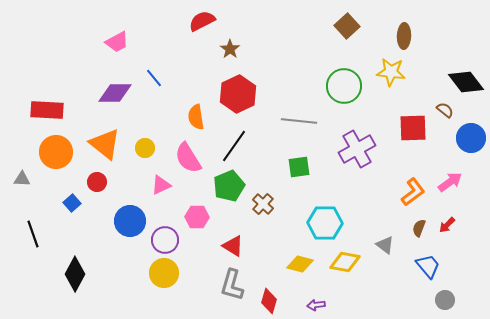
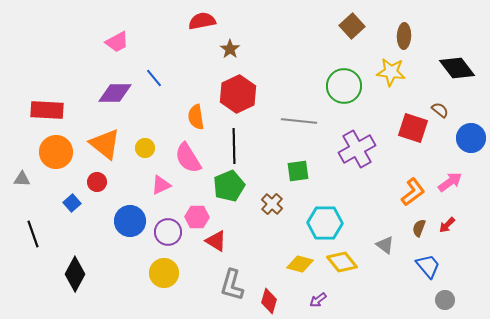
red semicircle at (202, 21): rotated 16 degrees clockwise
brown square at (347, 26): moved 5 px right
black diamond at (466, 82): moved 9 px left, 14 px up
brown semicircle at (445, 110): moved 5 px left
red square at (413, 128): rotated 20 degrees clockwise
black line at (234, 146): rotated 36 degrees counterclockwise
green square at (299, 167): moved 1 px left, 4 px down
brown cross at (263, 204): moved 9 px right
purple circle at (165, 240): moved 3 px right, 8 px up
red triangle at (233, 246): moved 17 px left, 5 px up
yellow diamond at (345, 262): moved 3 px left; rotated 40 degrees clockwise
purple arrow at (316, 305): moved 2 px right, 5 px up; rotated 30 degrees counterclockwise
